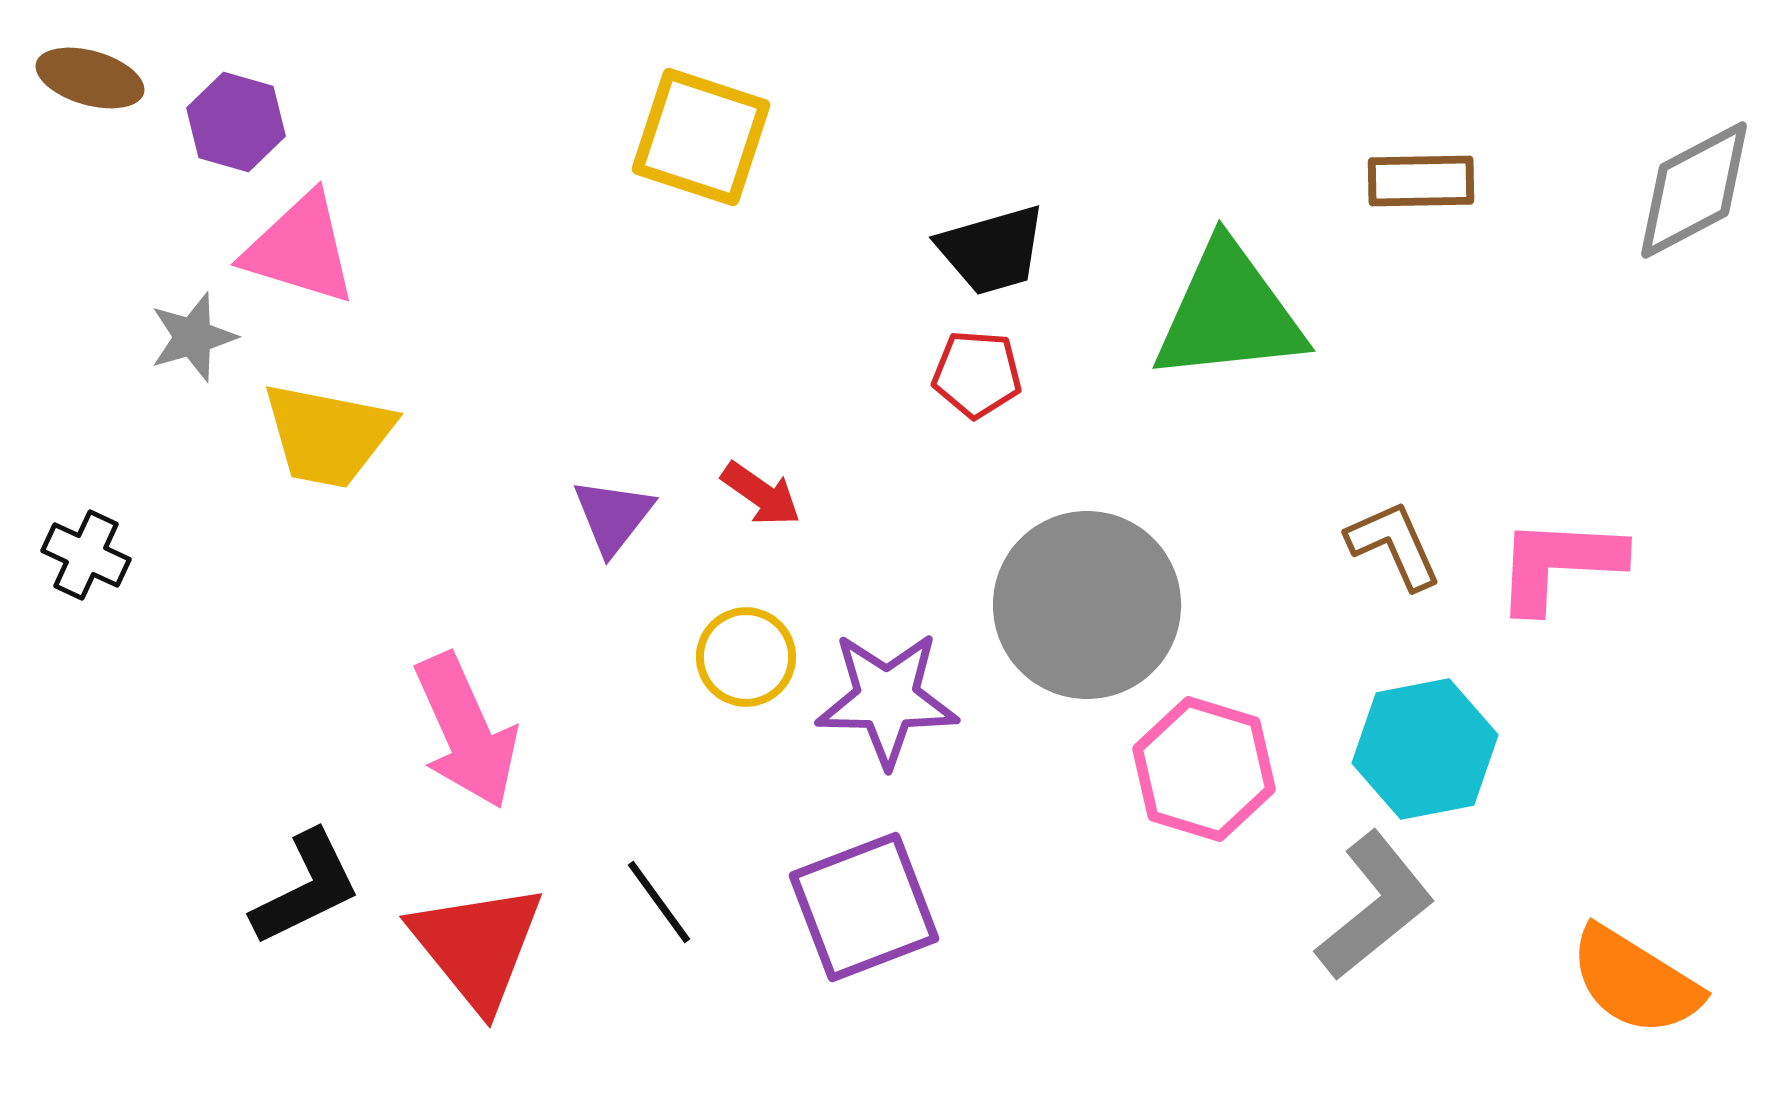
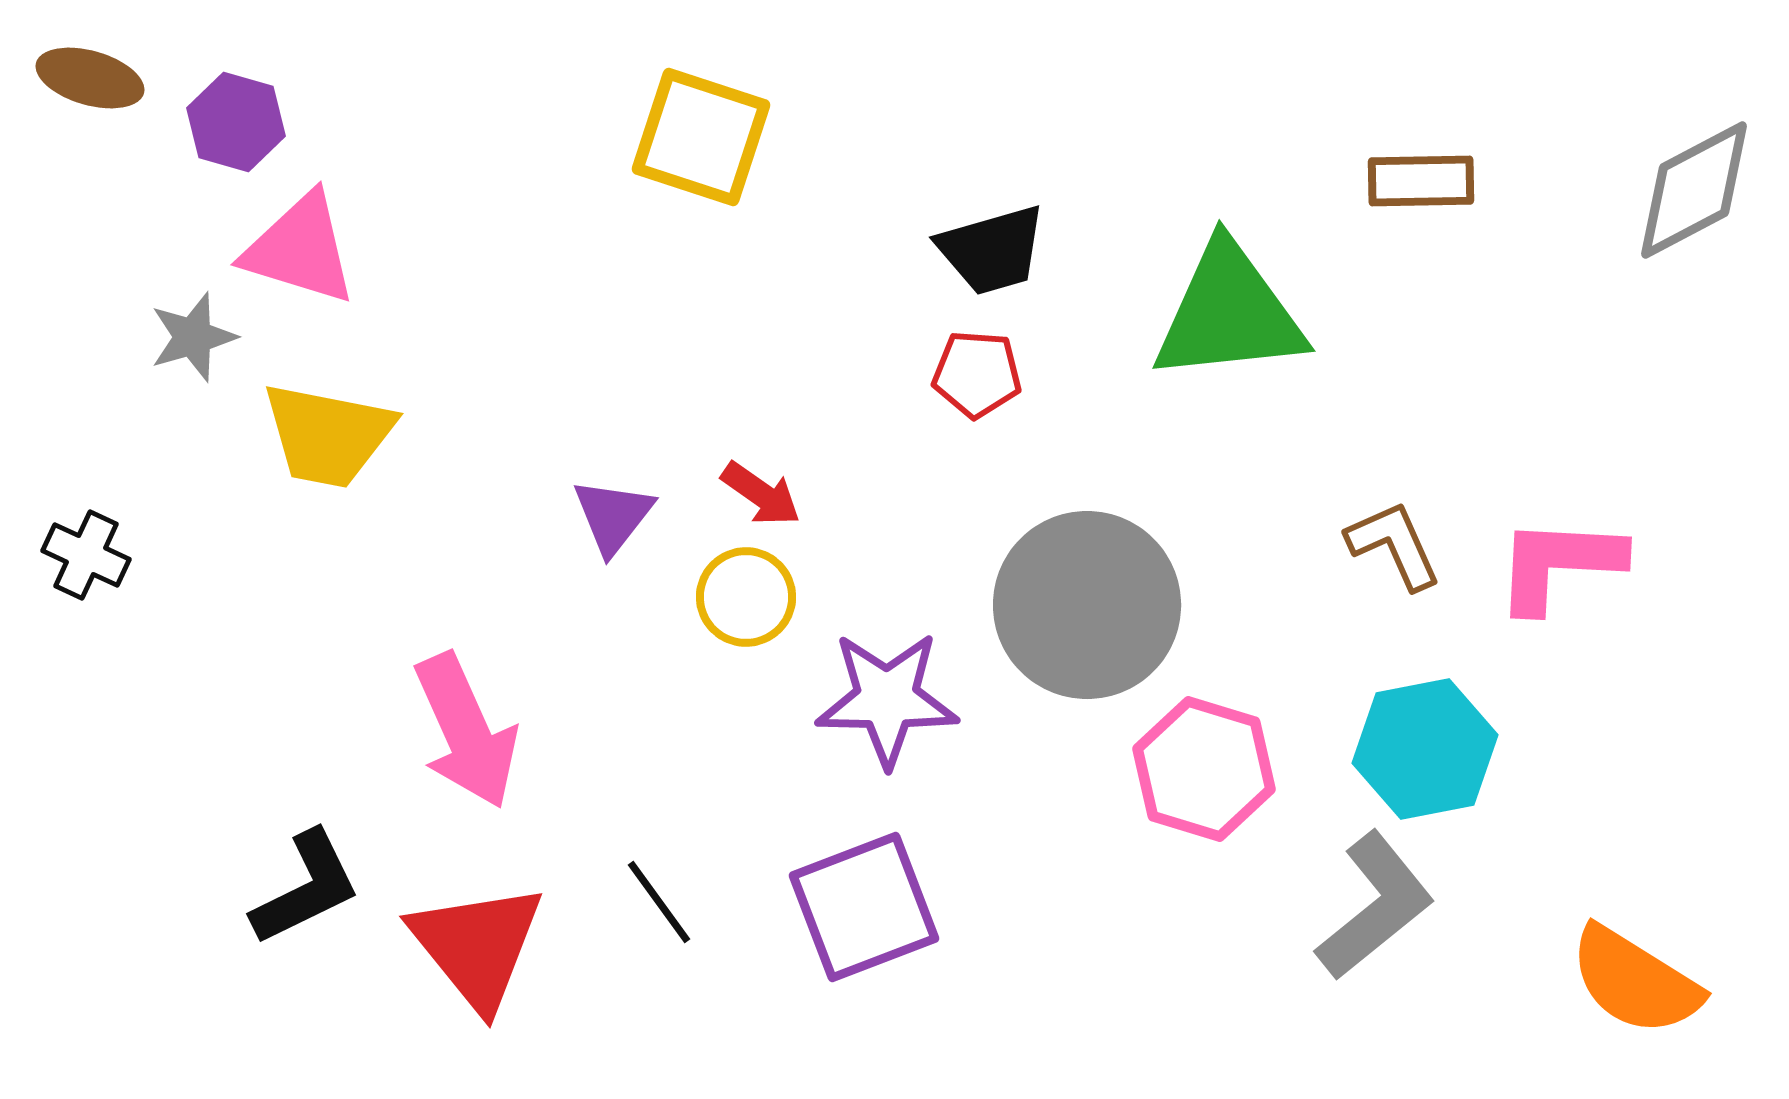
yellow circle: moved 60 px up
